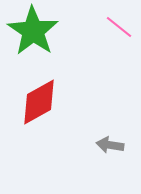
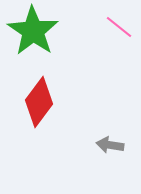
red diamond: rotated 24 degrees counterclockwise
